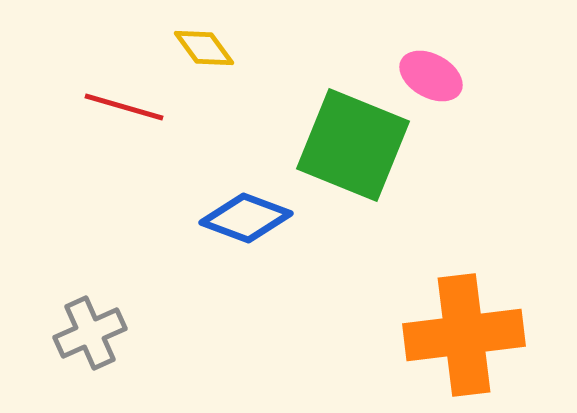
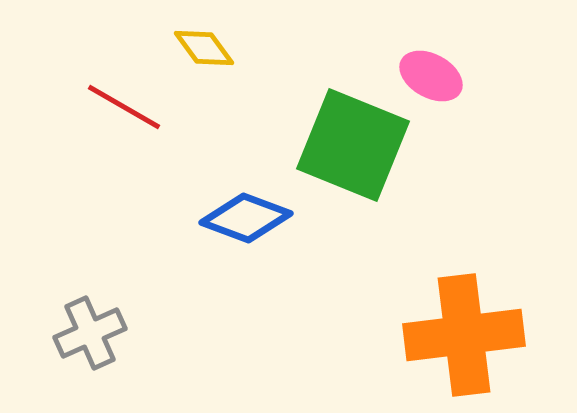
red line: rotated 14 degrees clockwise
